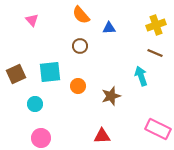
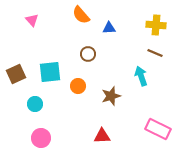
yellow cross: rotated 24 degrees clockwise
brown circle: moved 8 px right, 8 px down
